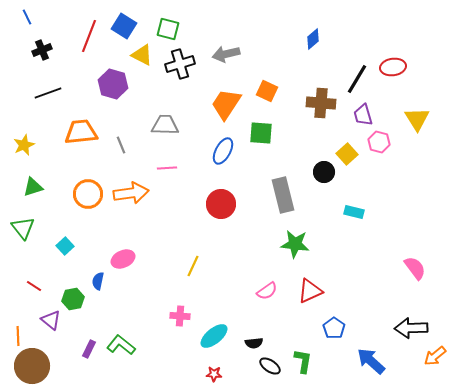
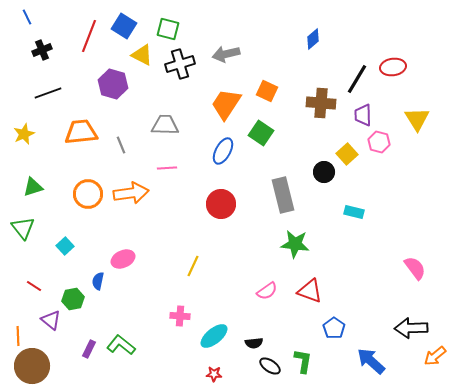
purple trapezoid at (363, 115): rotated 15 degrees clockwise
green square at (261, 133): rotated 30 degrees clockwise
yellow star at (24, 145): moved 11 px up
red triangle at (310, 291): rotated 44 degrees clockwise
